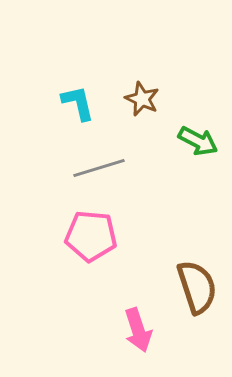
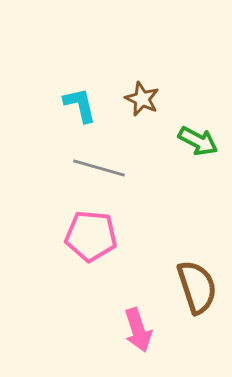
cyan L-shape: moved 2 px right, 2 px down
gray line: rotated 33 degrees clockwise
